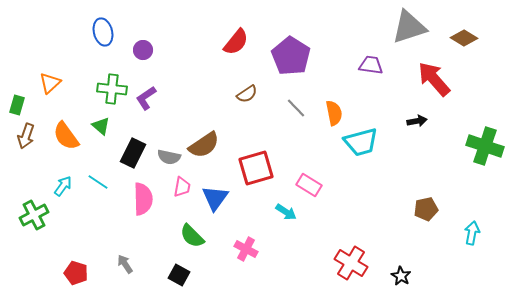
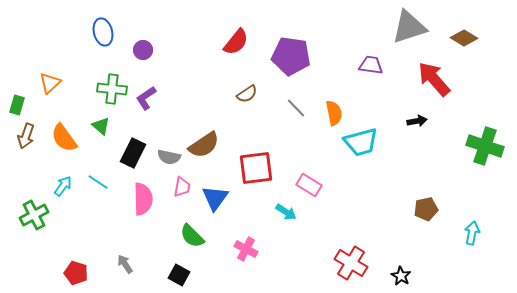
purple pentagon at (291, 56): rotated 24 degrees counterclockwise
orange semicircle at (66, 136): moved 2 px left, 2 px down
red square at (256, 168): rotated 9 degrees clockwise
